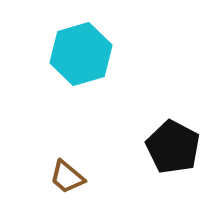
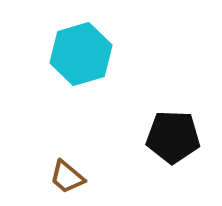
black pentagon: moved 10 px up; rotated 26 degrees counterclockwise
